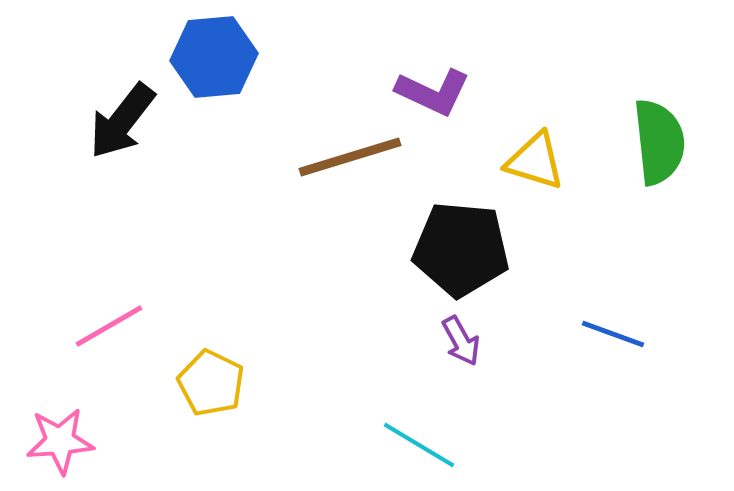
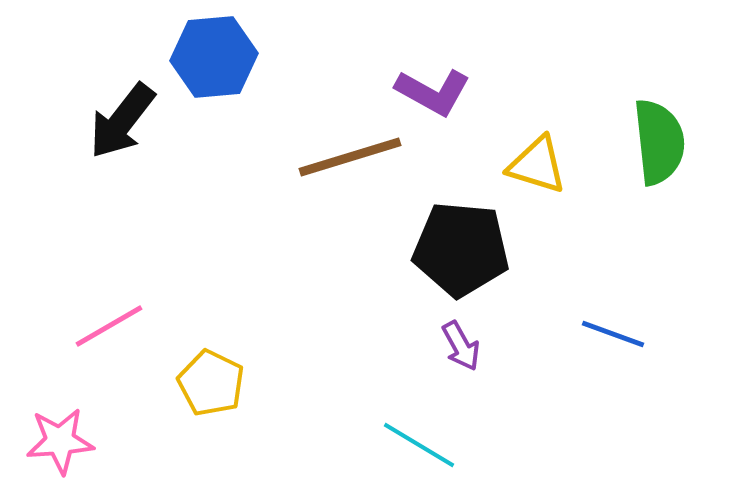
purple L-shape: rotated 4 degrees clockwise
yellow triangle: moved 2 px right, 4 px down
purple arrow: moved 5 px down
